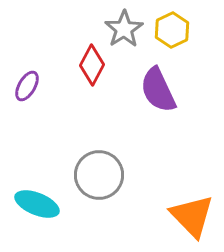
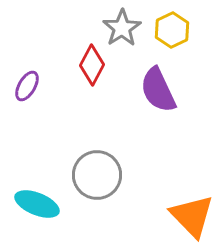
gray star: moved 2 px left, 1 px up
gray circle: moved 2 px left
